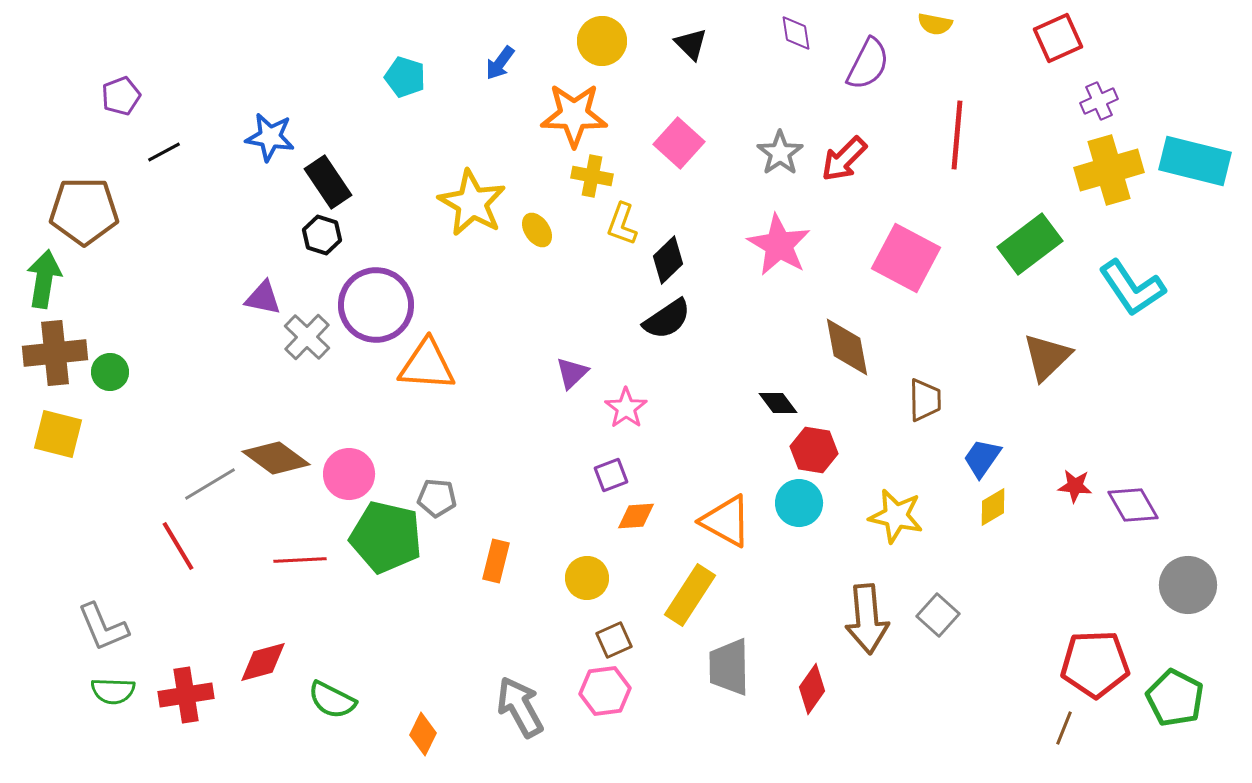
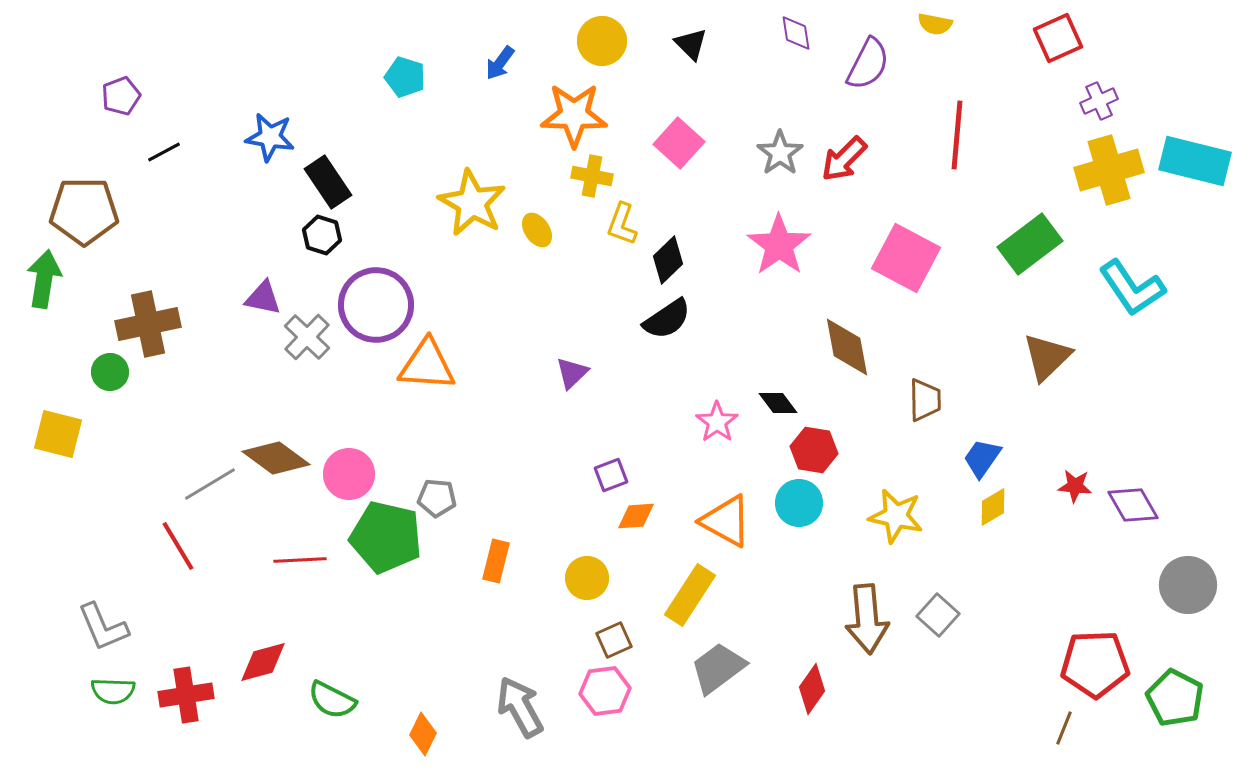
pink star at (779, 245): rotated 6 degrees clockwise
brown cross at (55, 353): moved 93 px right, 29 px up; rotated 6 degrees counterclockwise
pink star at (626, 408): moved 91 px right, 14 px down
gray trapezoid at (729, 667): moved 11 px left, 1 px down; rotated 54 degrees clockwise
